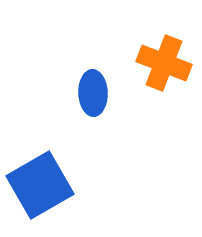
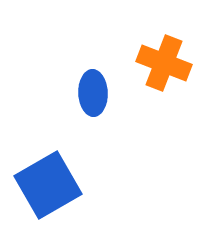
blue square: moved 8 px right
